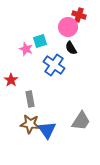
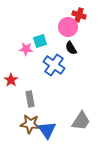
pink star: rotated 16 degrees counterclockwise
